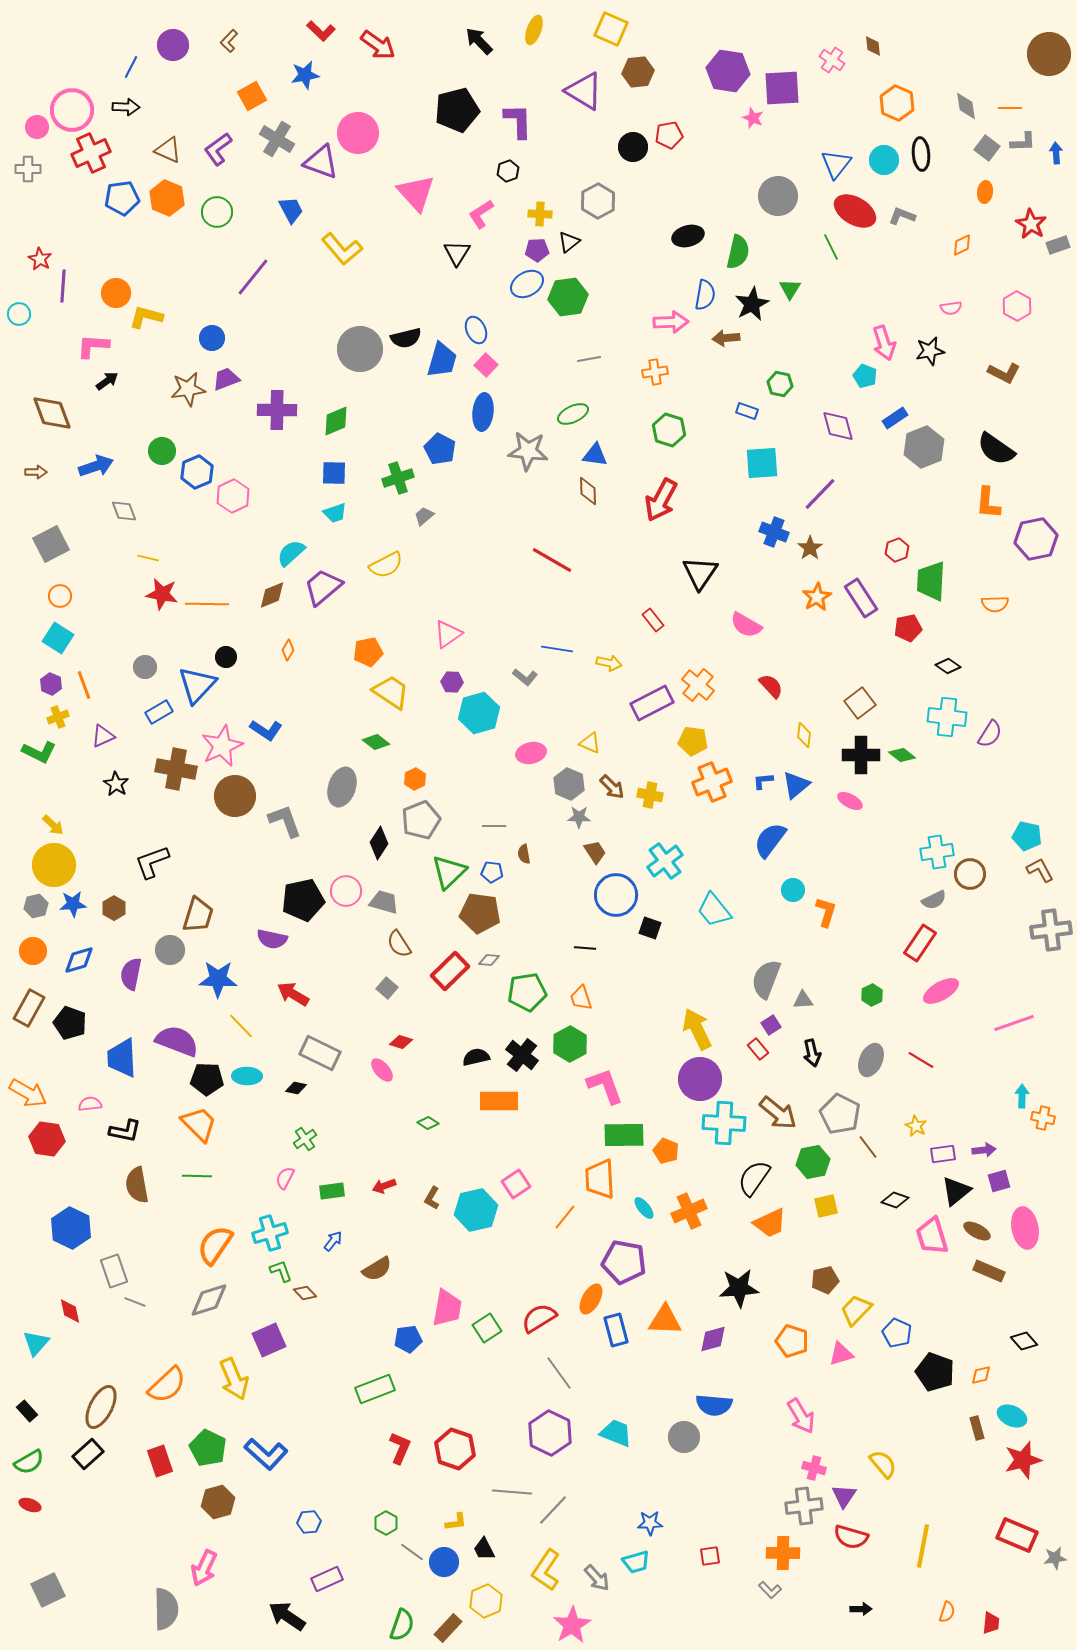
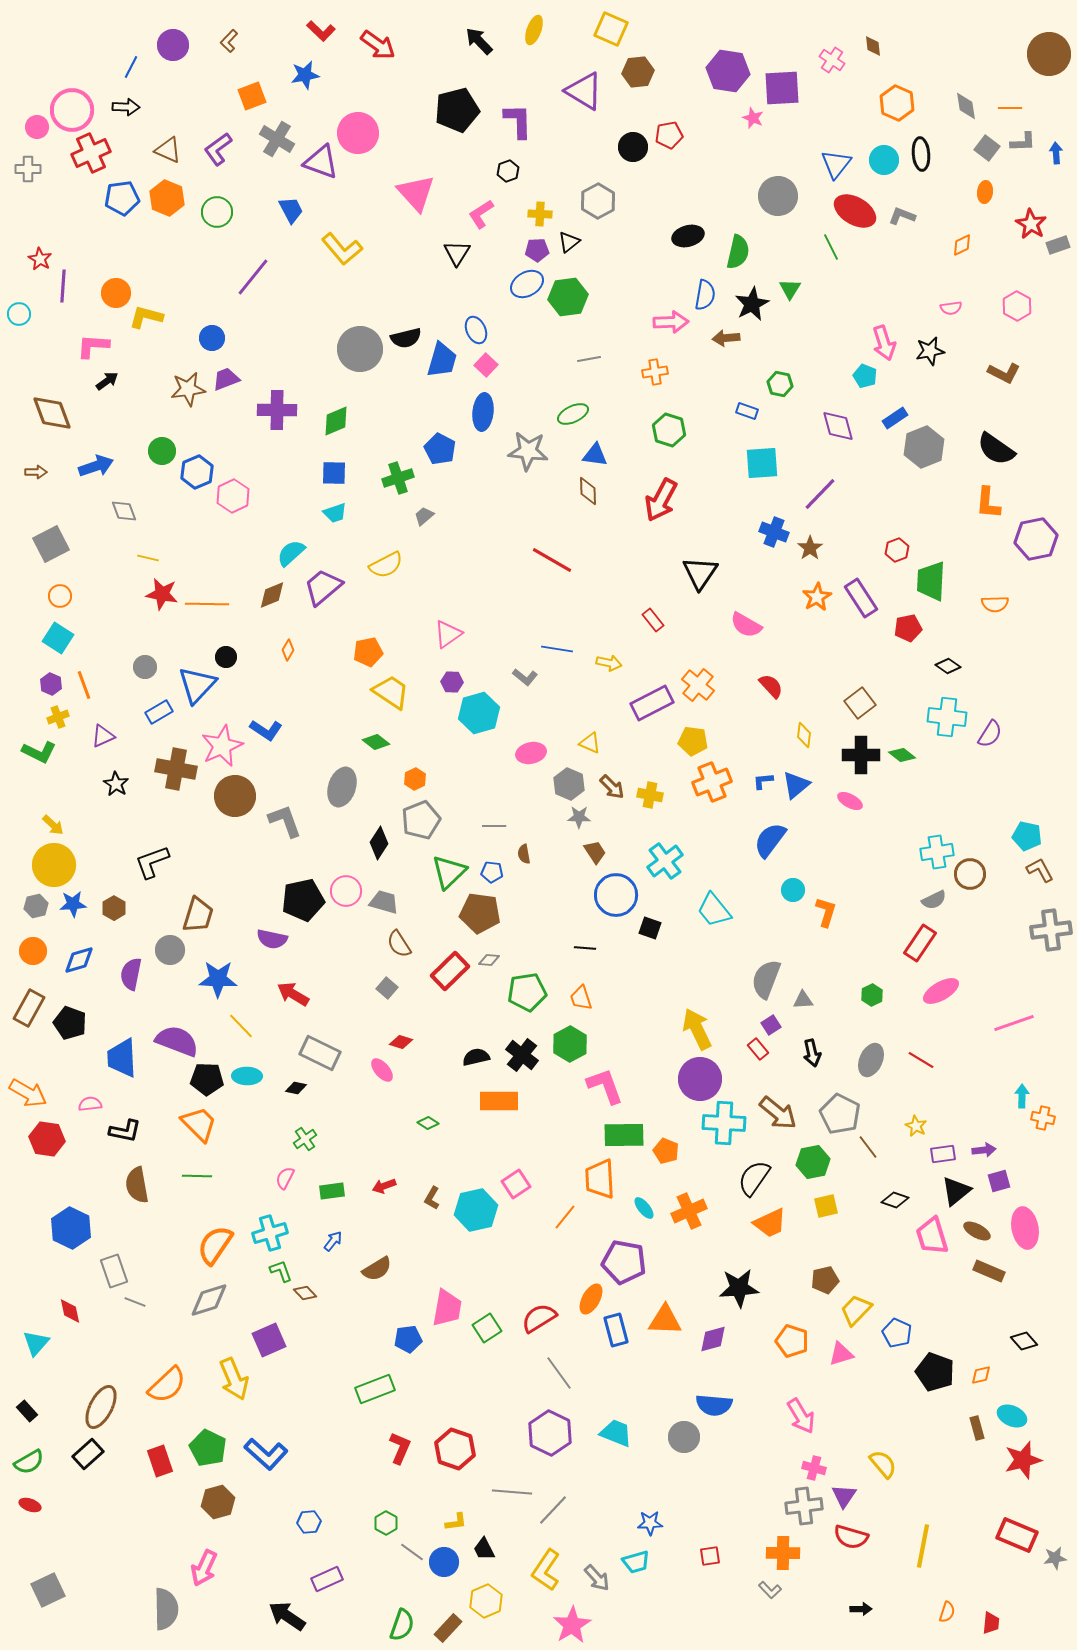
orange square at (252, 96): rotated 8 degrees clockwise
